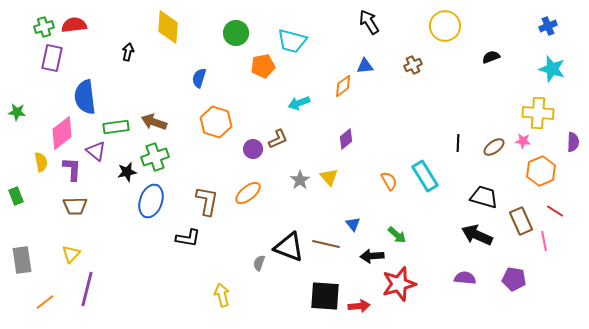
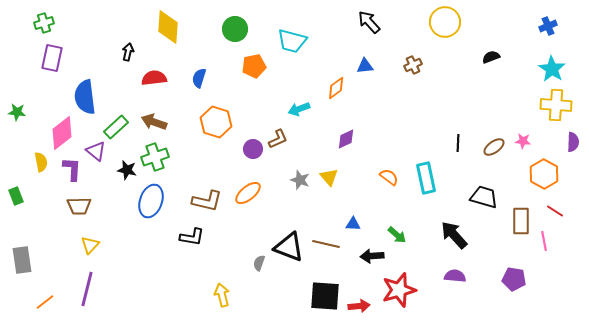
black arrow at (369, 22): rotated 10 degrees counterclockwise
red semicircle at (74, 25): moved 80 px right, 53 px down
yellow circle at (445, 26): moved 4 px up
green cross at (44, 27): moved 4 px up
green circle at (236, 33): moved 1 px left, 4 px up
orange pentagon at (263, 66): moved 9 px left
cyan star at (552, 69): rotated 16 degrees clockwise
orange diamond at (343, 86): moved 7 px left, 2 px down
cyan arrow at (299, 103): moved 6 px down
yellow cross at (538, 113): moved 18 px right, 8 px up
green rectangle at (116, 127): rotated 35 degrees counterclockwise
purple diamond at (346, 139): rotated 15 degrees clockwise
orange hexagon at (541, 171): moved 3 px right, 3 px down; rotated 8 degrees counterclockwise
black star at (127, 172): moved 2 px up; rotated 24 degrees clockwise
cyan rectangle at (425, 176): moved 1 px right, 2 px down; rotated 20 degrees clockwise
gray star at (300, 180): rotated 18 degrees counterclockwise
orange semicircle at (389, 181): moved 4 px up; rotated 24 degrees counterclockwise
brown L-shape at (207, 201): rotated 92 degrees clockwise
brown trapezoid at (75, 206): moved 4 px right
brown rectangle at (521, 221): rotated 24 degrees clockwise
blue triangle at (353, 224): rotated 49 degrees counterclockwise
black arrow at (477, 235): moved 23 px left; rotated 24 degrees clockwise
black L-shape at (188, 238): moved 4 px right, 1 px up
yellow triangle at (71, 254): moved 19 px right, 9 px up
purple semicircle at (465, 278): moved 10 px left, 2 px up
red star at (399, 284): moved 6 px down
